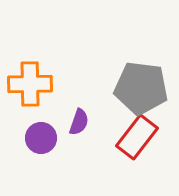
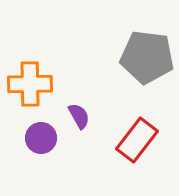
gray pentagon: moved 6 px right, 31 px up
purple semicircle: moved 6 px up; rotated 48 degrees counterclockwise
red rectangle: moved 3 px down
